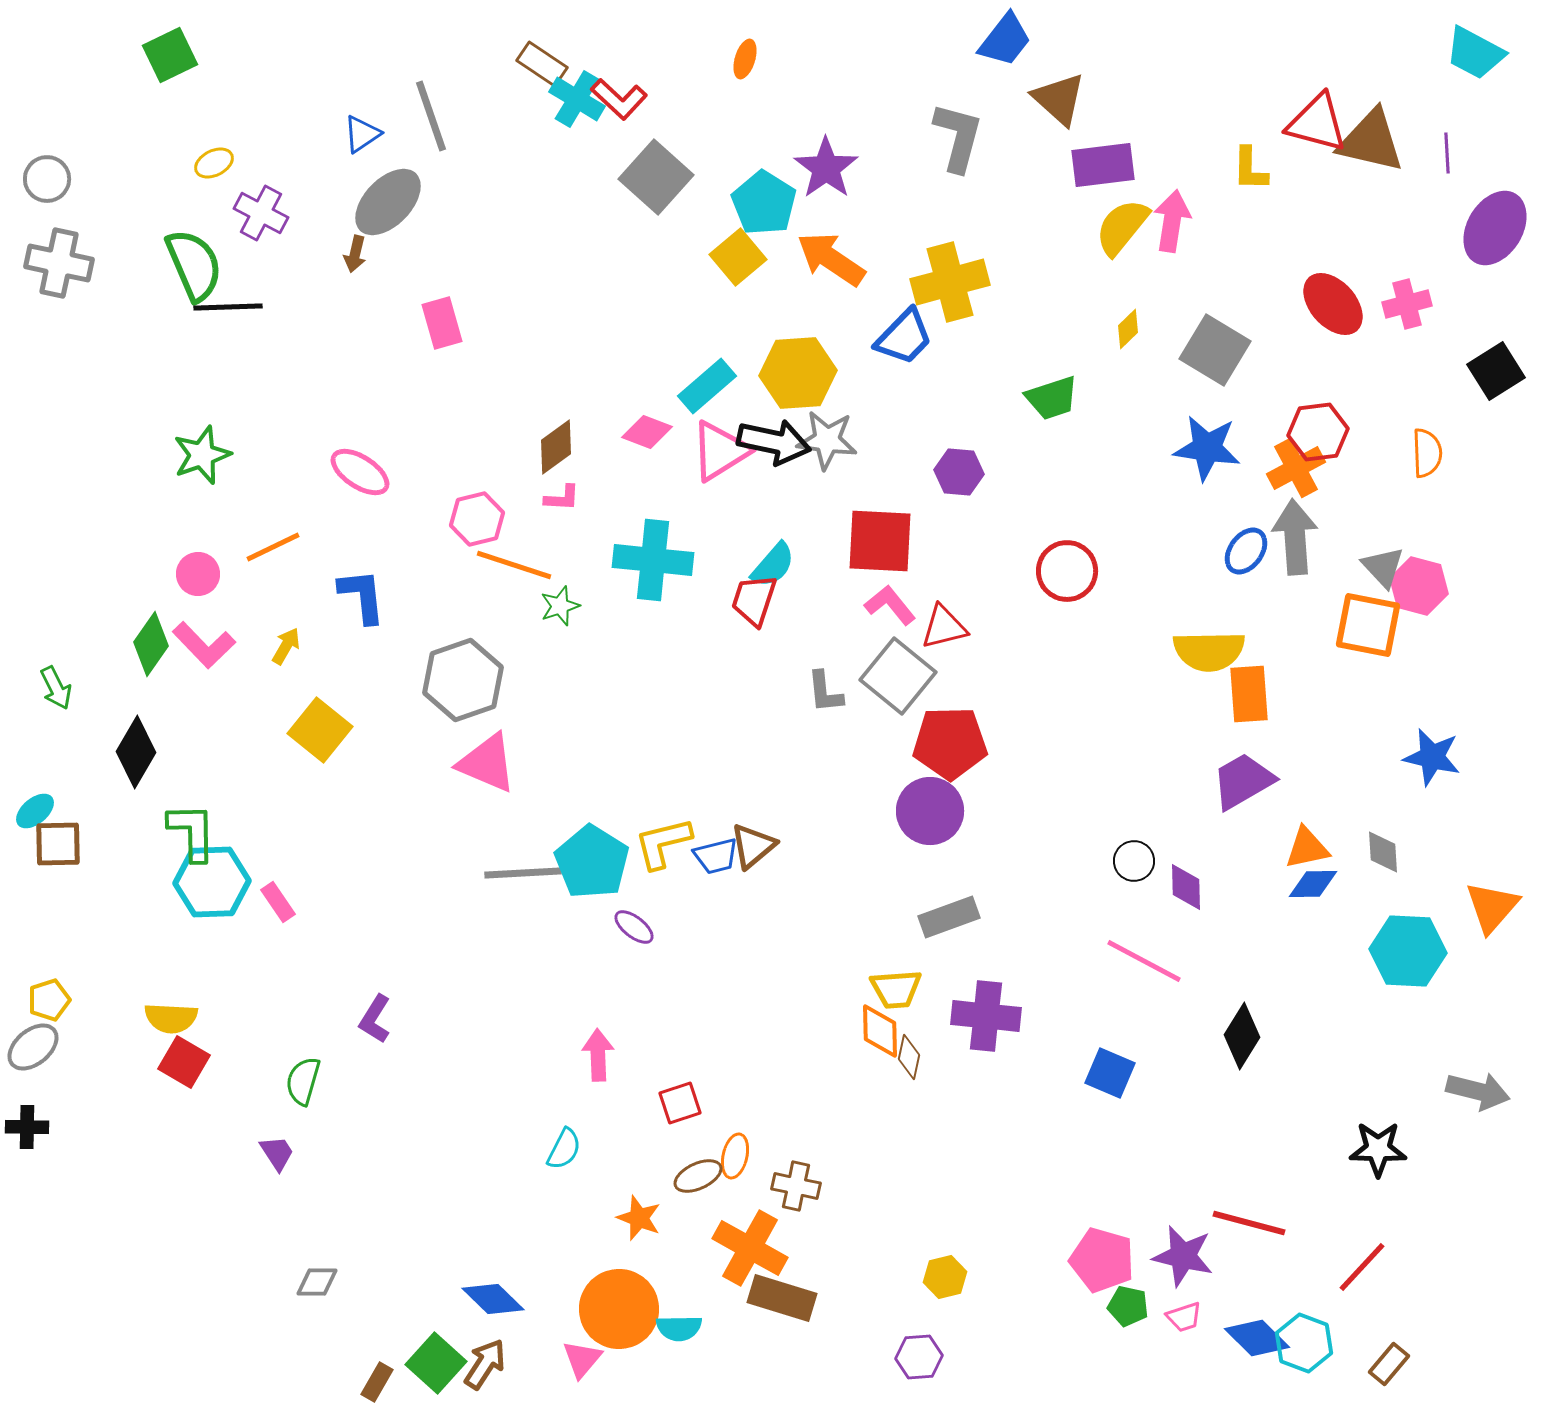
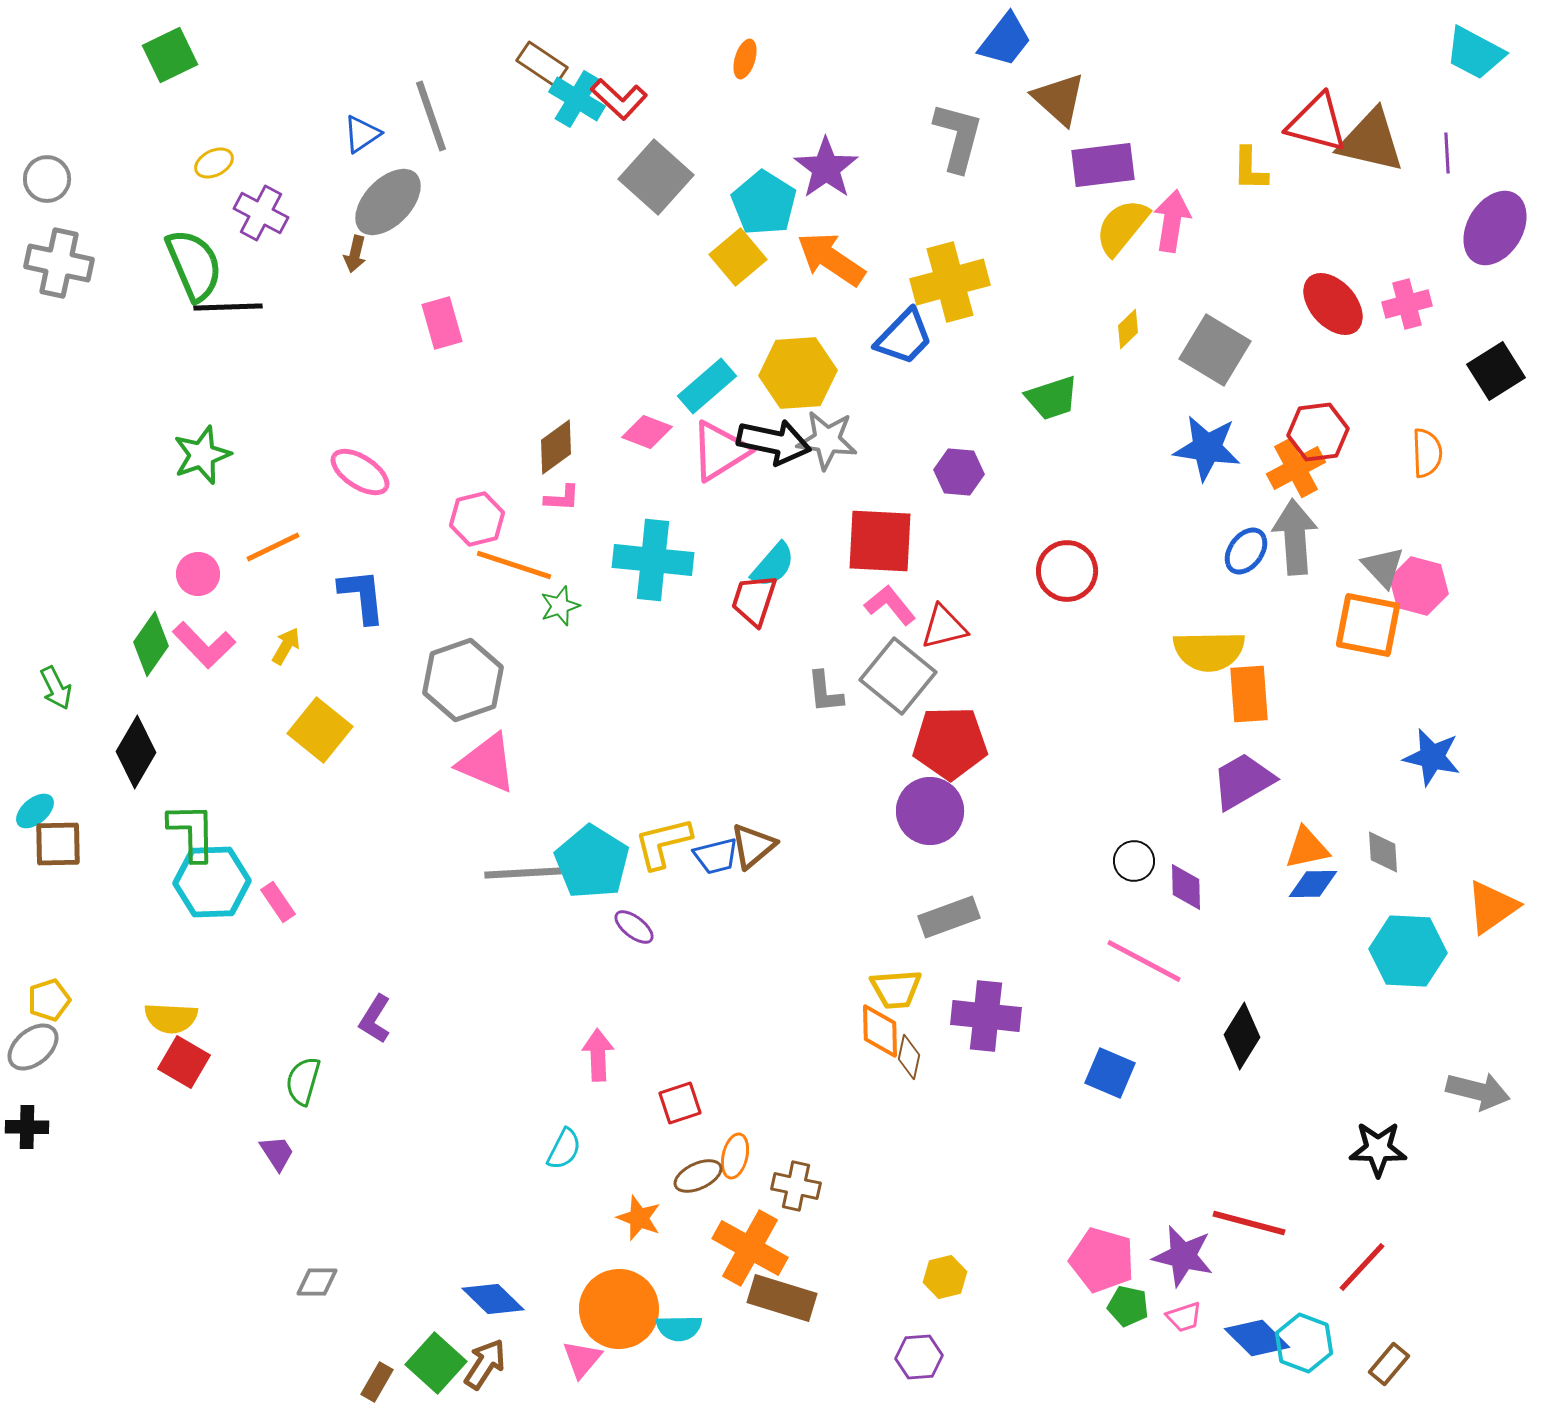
orange triangle at (1492, 907): rotated 14 degrees clockwise
